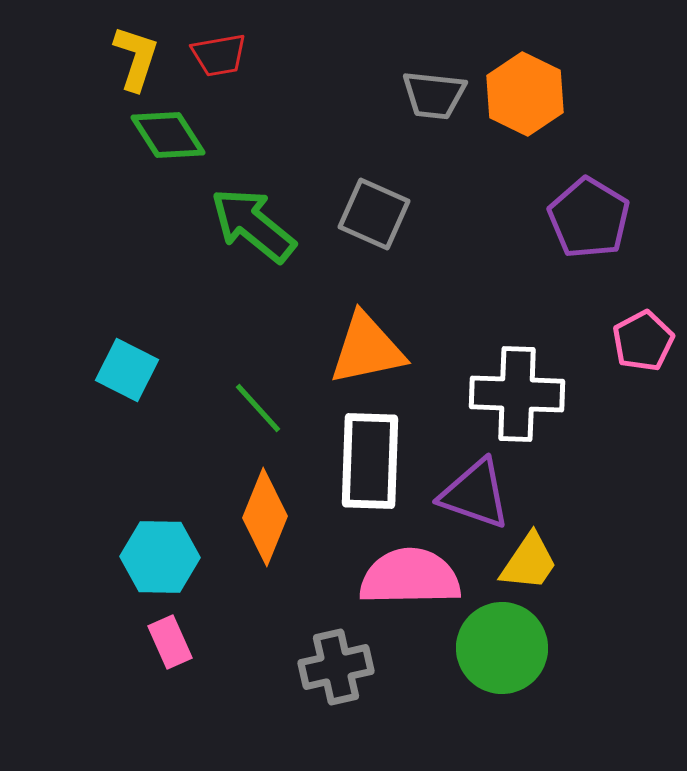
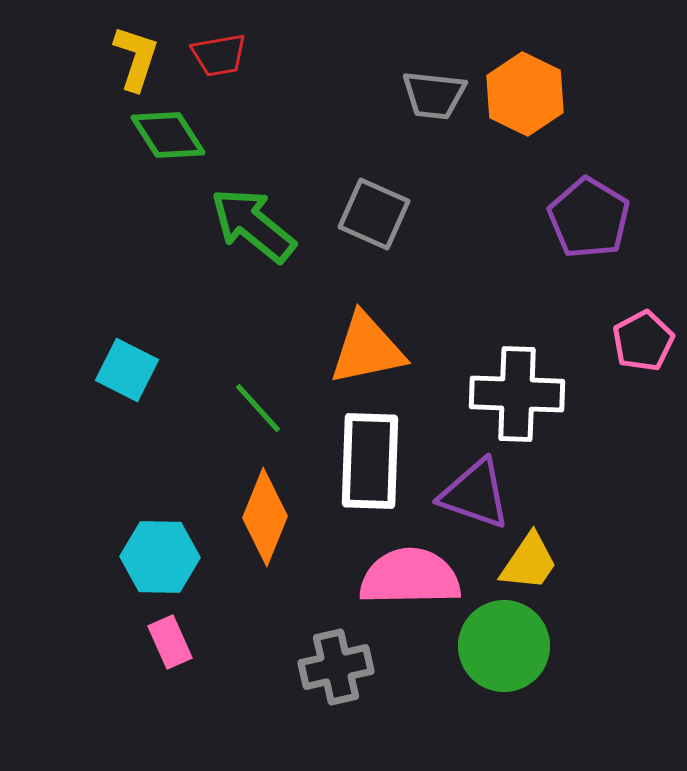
green circle: moved 2 px right, 2 px up
